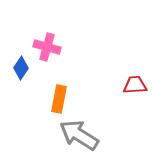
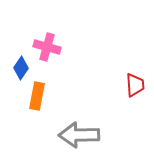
red trapezoid: rotated 90 degrees clockwise
orange rectangle: moved 22 px left, 3 px up
gray arrow: rotated 33 degrees counterclockwise
